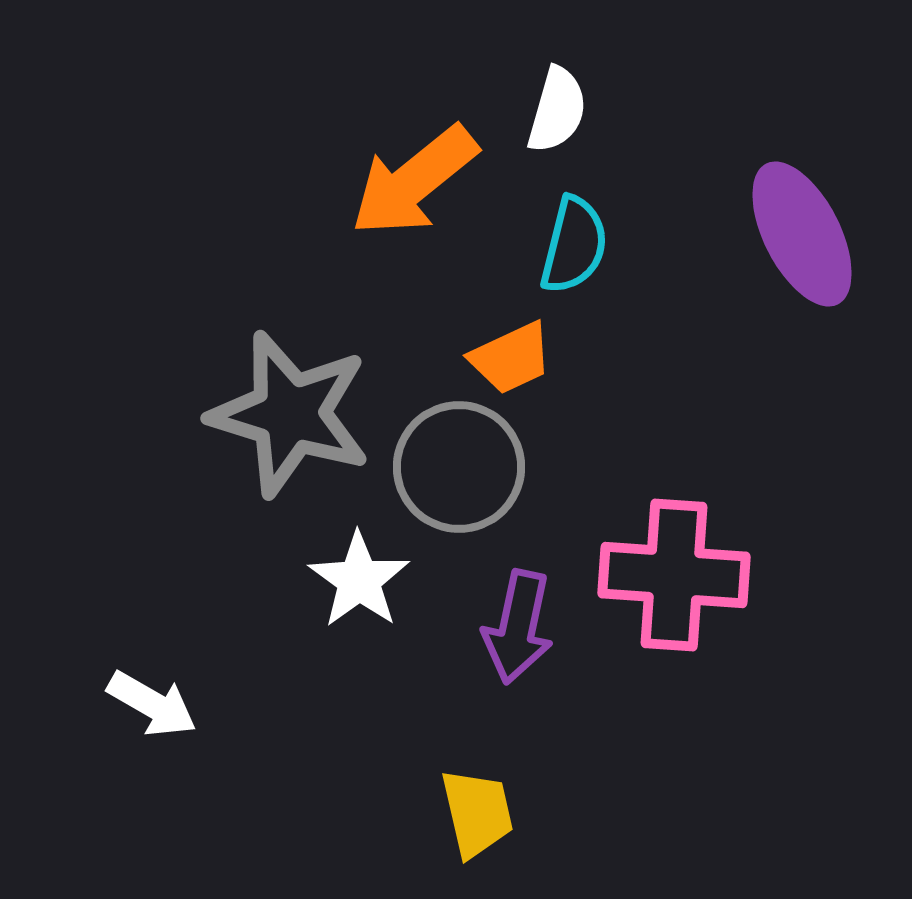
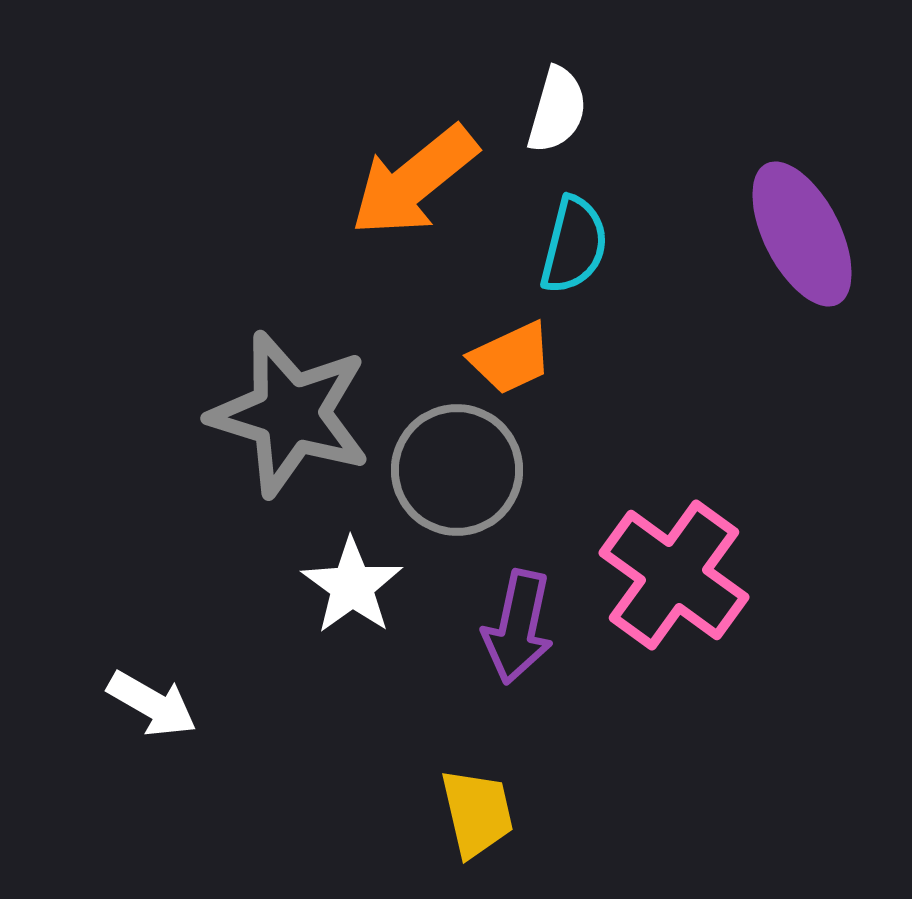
gray circle: moved 2 px left, 3 px down
pink cross: rotated 32 degrees clockwise
white star: moved 7 px left, 6 px down
